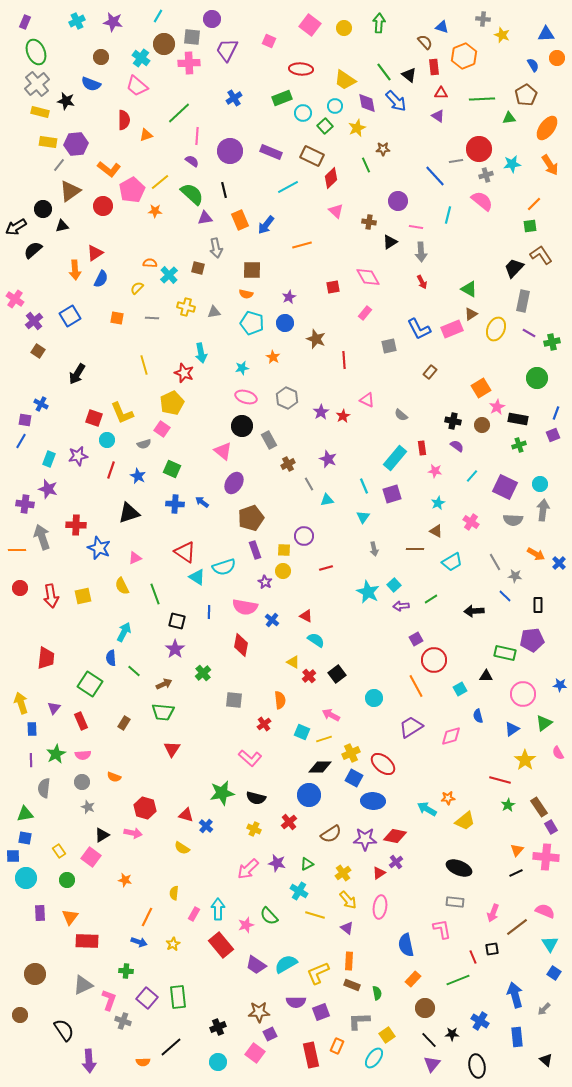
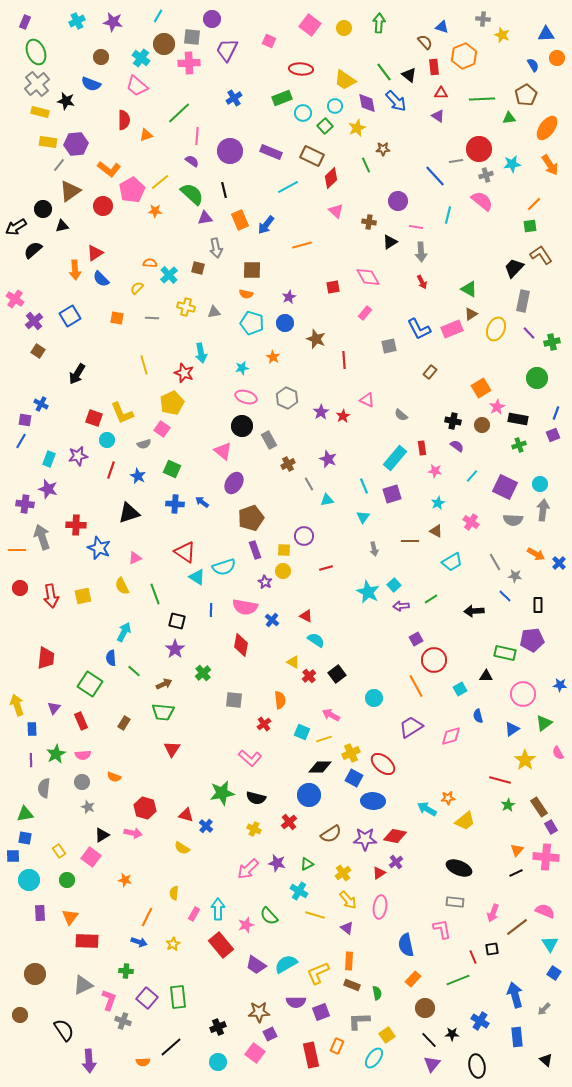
blue semicircle at (101, 279): rotated 108 degrees clockwise
purple line at (529, 333): rotated 16 degrees clockwise
brown line at (415, 549): moved 5 px left, 8 px up
blue line at (209, 612): moved 2 px right, 2 px up
yellow arrow at (21, 703): moved 4 px left, 2 px down
cyan circle at (26, 878): moved 3 px right, 2 px down
